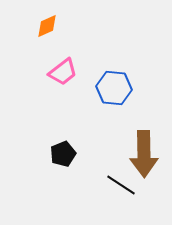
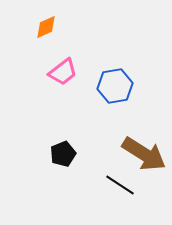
orange diamond: moved 1 px left, 1 px down
blue hexagon: moved 1 px right, 2 px up; rotated 16 degrees counterclockwise
brown arrow: rotated 57 degrees counterclockwise
black line: moved 1 px left
